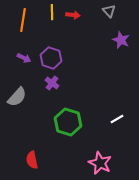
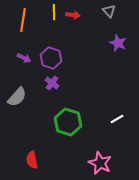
yellow line: moved 2 px right
purple star: moved 3 px left, 3 px down
